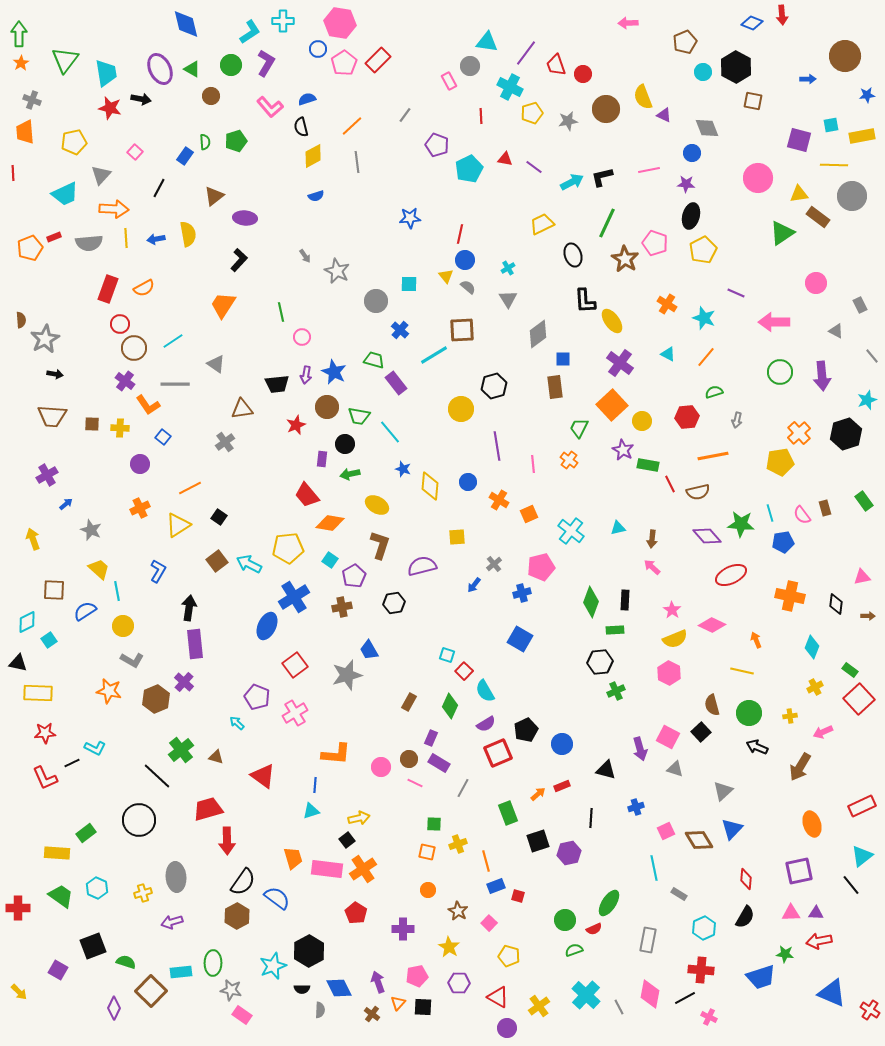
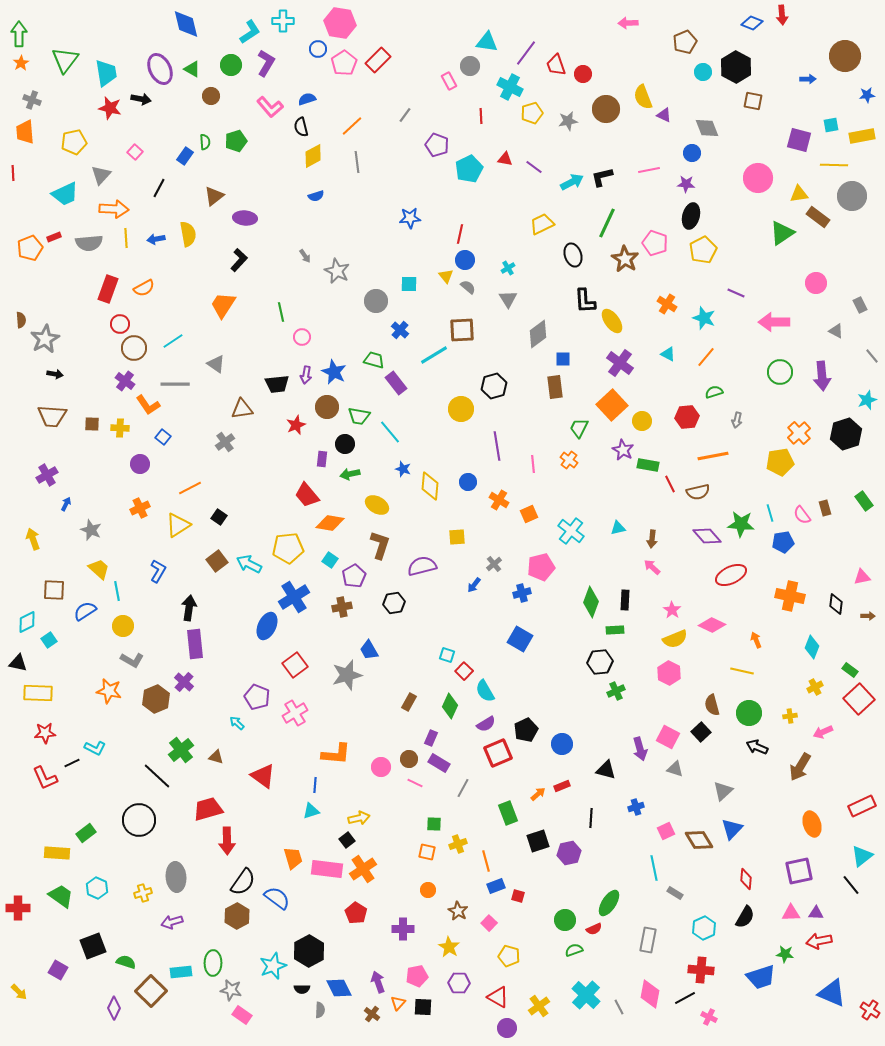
blue arrow at (66, 504): rotated 24 degrees counterclockwise
gray rectangle at (679, 894): moved 4 px left, 1 px up
